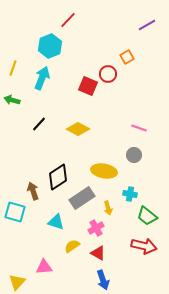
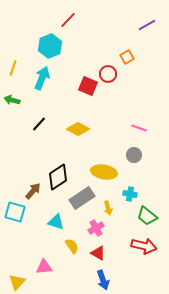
yellow ellipse: moved 1 px down
brown arrow: rotated 60 degrees clockwise
yellow semicircle: rotated 91 degrees clockwise
